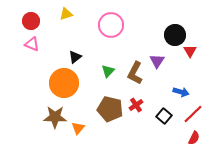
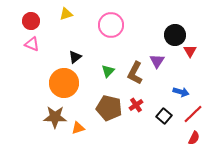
brown pentagon: moved 1 px left, 1 px up
orange triangle: rotated 32 degrees clockwise
